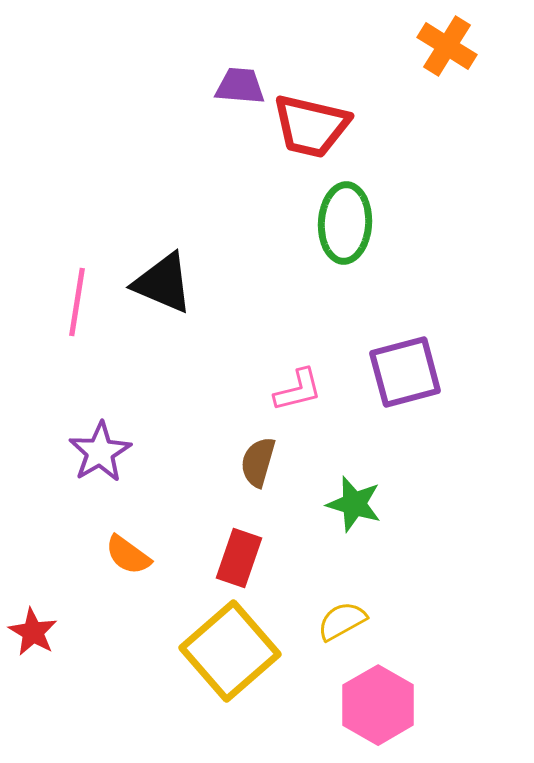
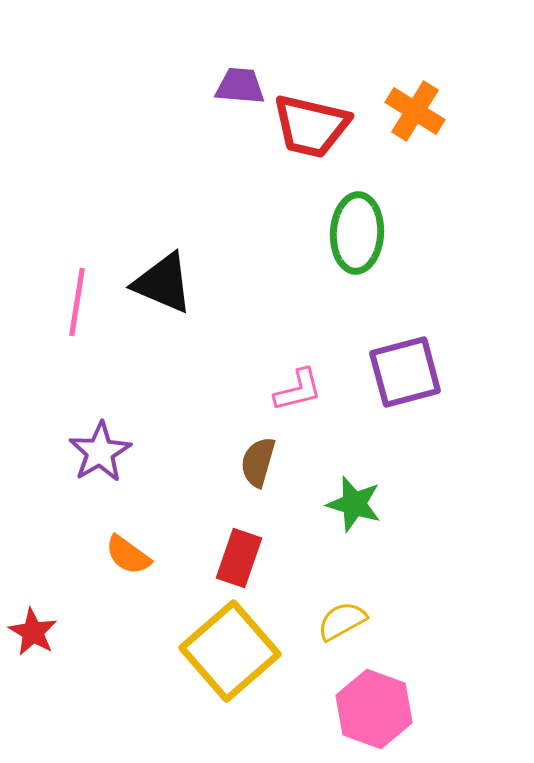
orange cross: moved 32 px left, 65 px down
green ellipse: moved 12 px right, 10 px down
pink hexagon: moved 4 px left, 4 px down; rotated 10 degrees counterclockwise
